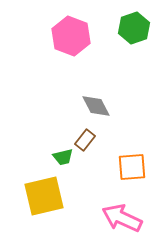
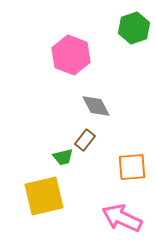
pink hexagon: moved 19 px down
